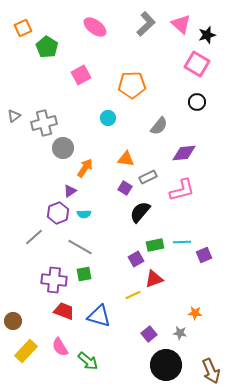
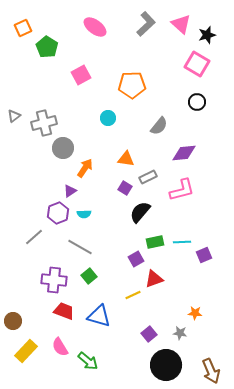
green rectangle at (155, 245): moved 3 px up
green square at (84, 274): moved 5 px right, 2 px down; rotated 28 degrees counterclockwise
